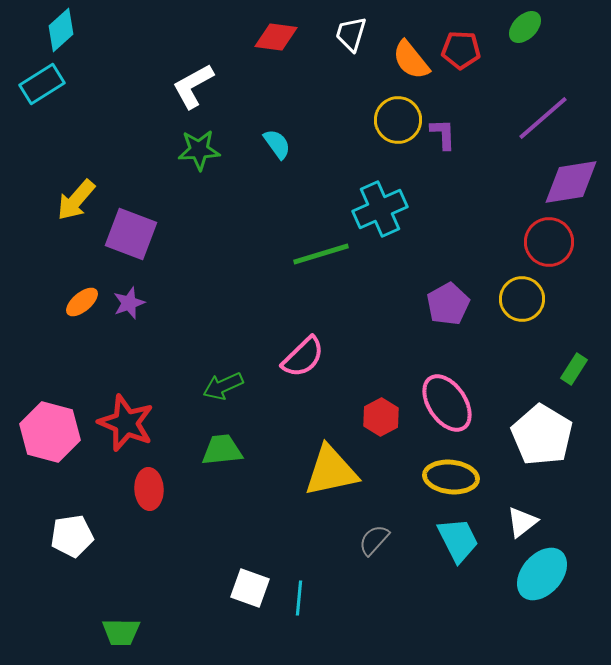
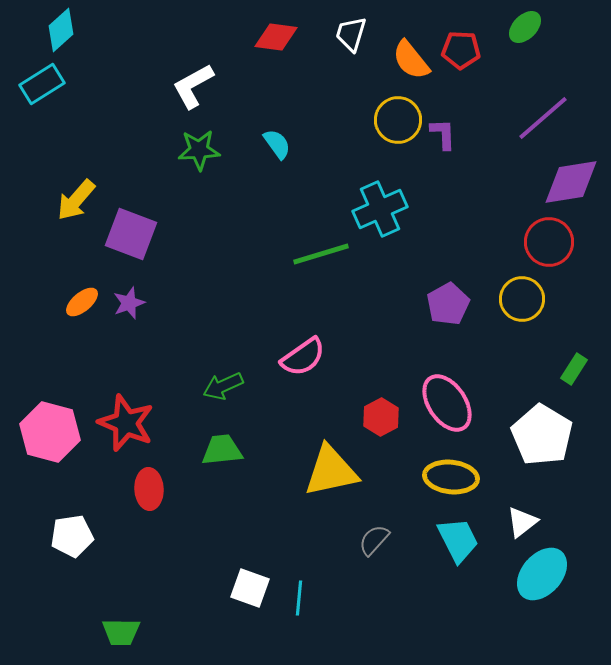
pink semicircle at (303, 357): rotated 9 degrees clockwise
